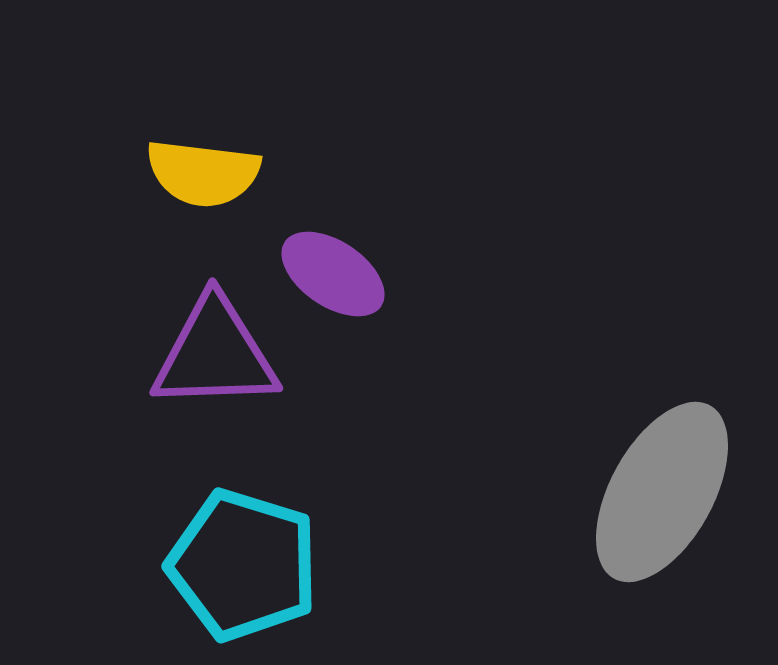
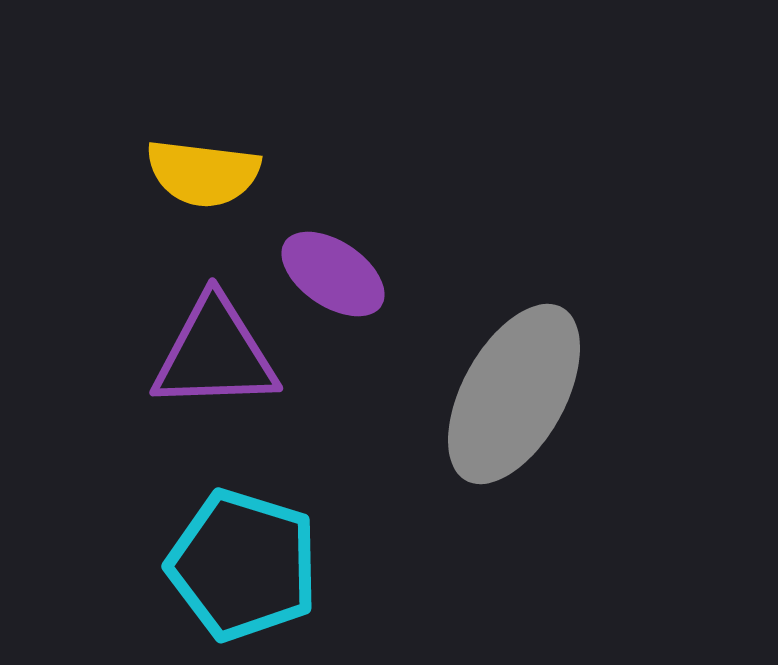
gray ellipse: moved 148 px left, 98 px up
